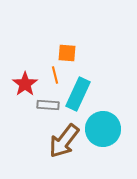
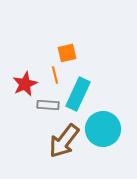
orange square: rotated 18 degrees counterclockwise
red star: rotated 10 degrees clockwise
